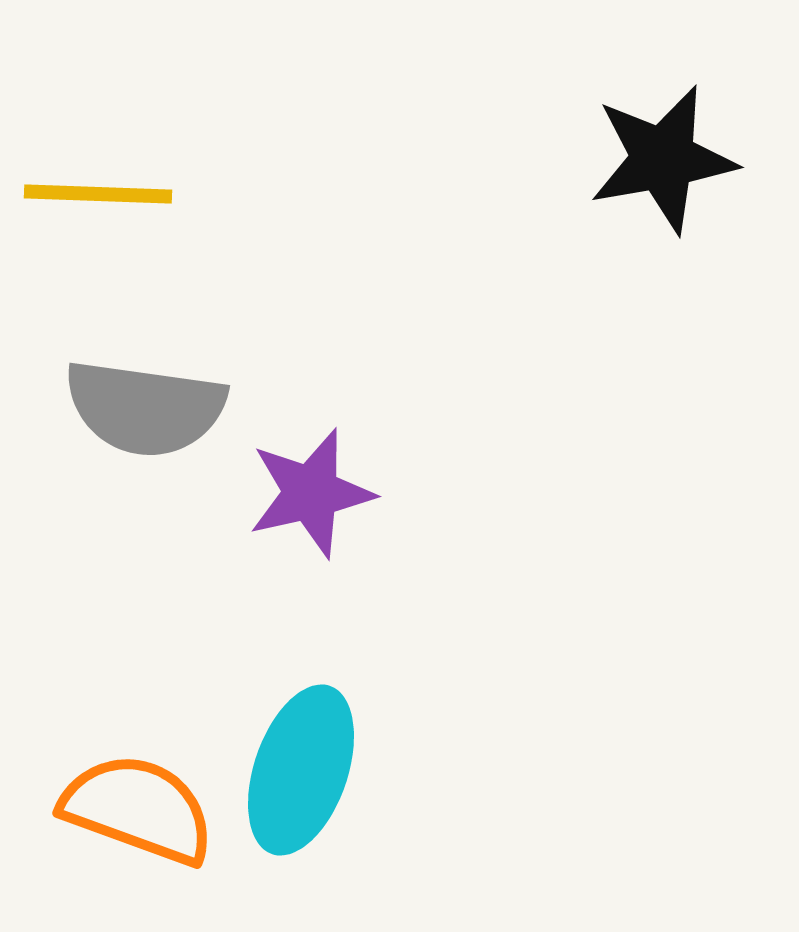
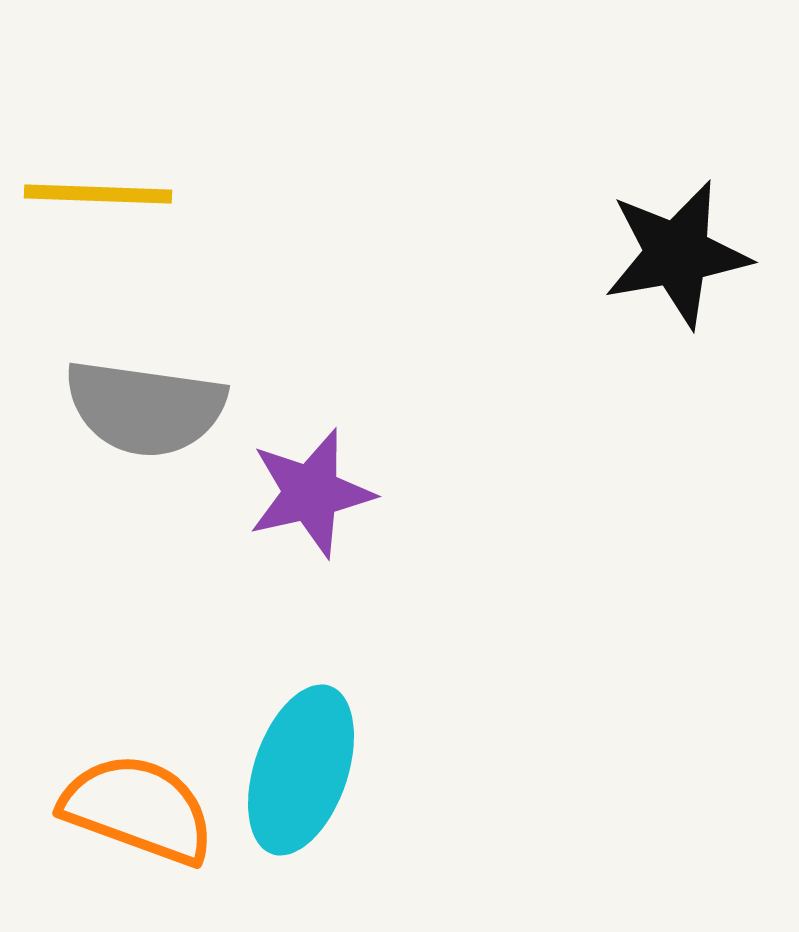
black star: moved 14 px right, 95 px down
